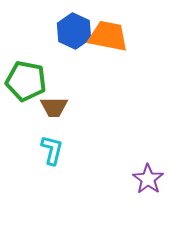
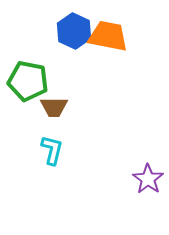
green pentagon: moved 2 px right
